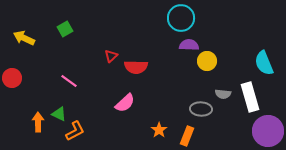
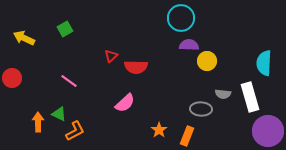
cyan semicircle: rotated 25 degrees clockwise
